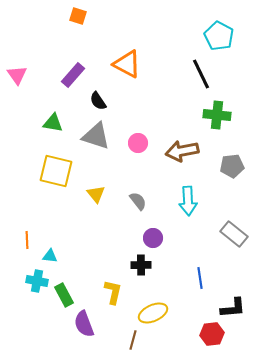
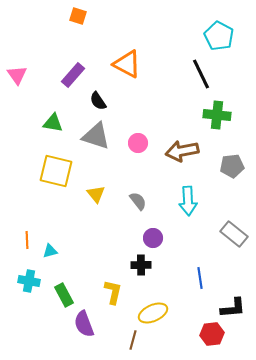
cyan triangle: moved 5 px up; rotated 21 degrees counterclockwise
cyan cross: moved 8 px left
